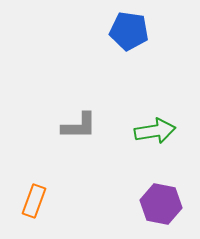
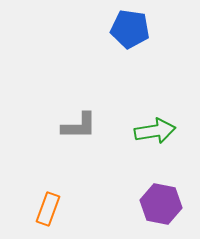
blue pentagon: moved 1 px right, 2 px up
orange rectangle: moved 14 px right, 8 px down
